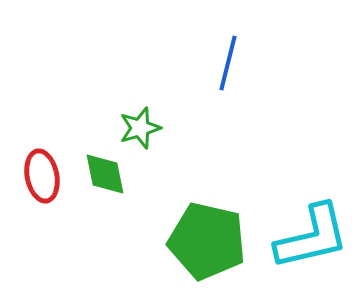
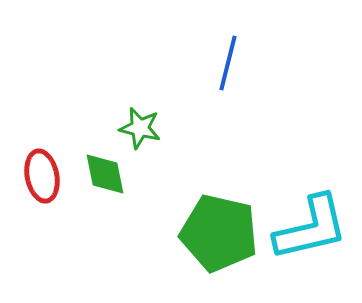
green star: rotated 30 degrees clockwise
cyan L-shape: moved 1 px left, 9 px up
green pentagon: moved 12 px right, 8 px up
